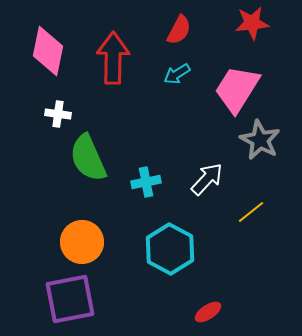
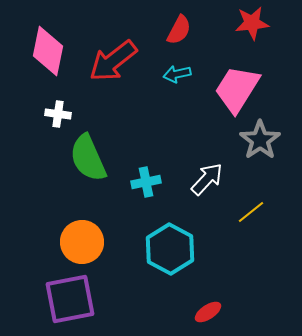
red arrow: moved 3 px down; rotated 129 degrees counterclockwise
cyan arrow: rotated 20 degrees clockwise
gray star: rotated 9 degrees clockwise
